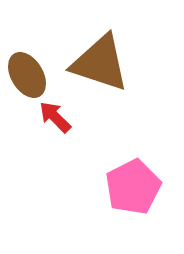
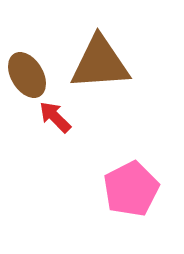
brown triangle: rotated 22 degrees counterclockwise
pink pentagon: moved 2 px left, 2 px down
